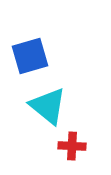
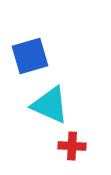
cyan triangle: moved 2 px right, 1 px up; rotated 15 degrees counterclockwise
